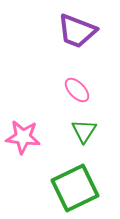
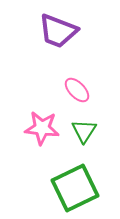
purple trapezoid: moved 19 px left
pink star: moved 19 px right, 9 px up
